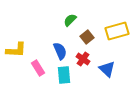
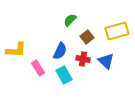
blue semicircle: rotated 48 degrees clockwise
red cross: rotated 24 degrees counterclockwise
blue triangle: moved 1 px left, 8 px up
cyan rectangle: rotated 24 degrees counterclockwise
